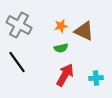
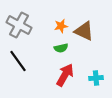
black line: moved 1 px right, 1 px up
